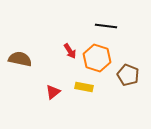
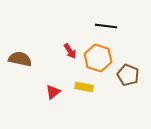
orange hexagon: moved 1 px right
